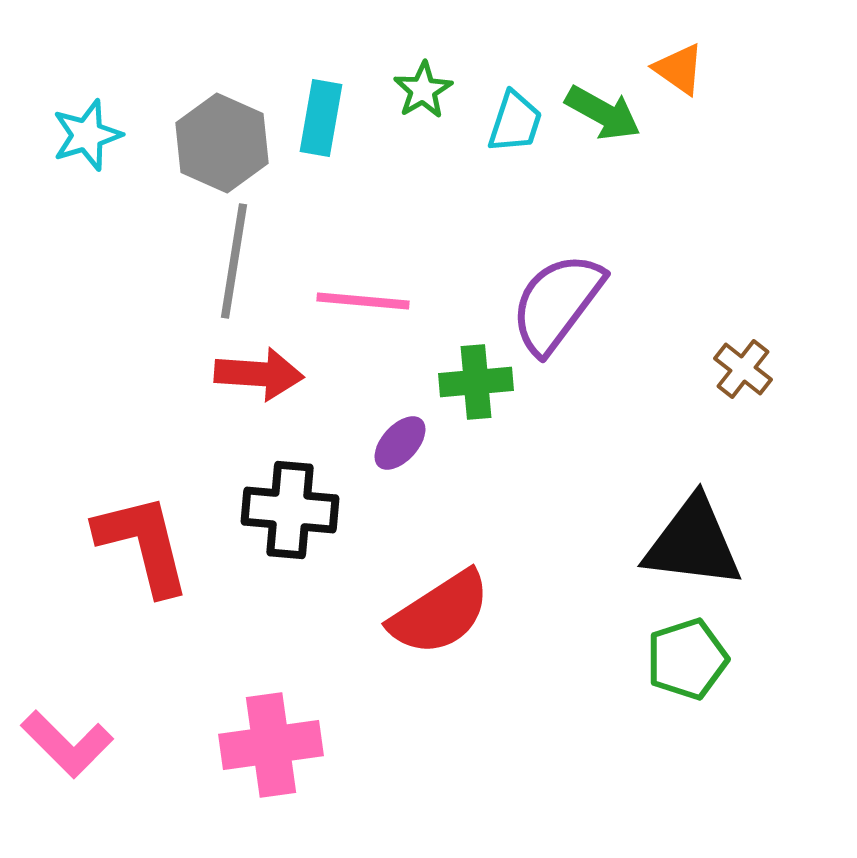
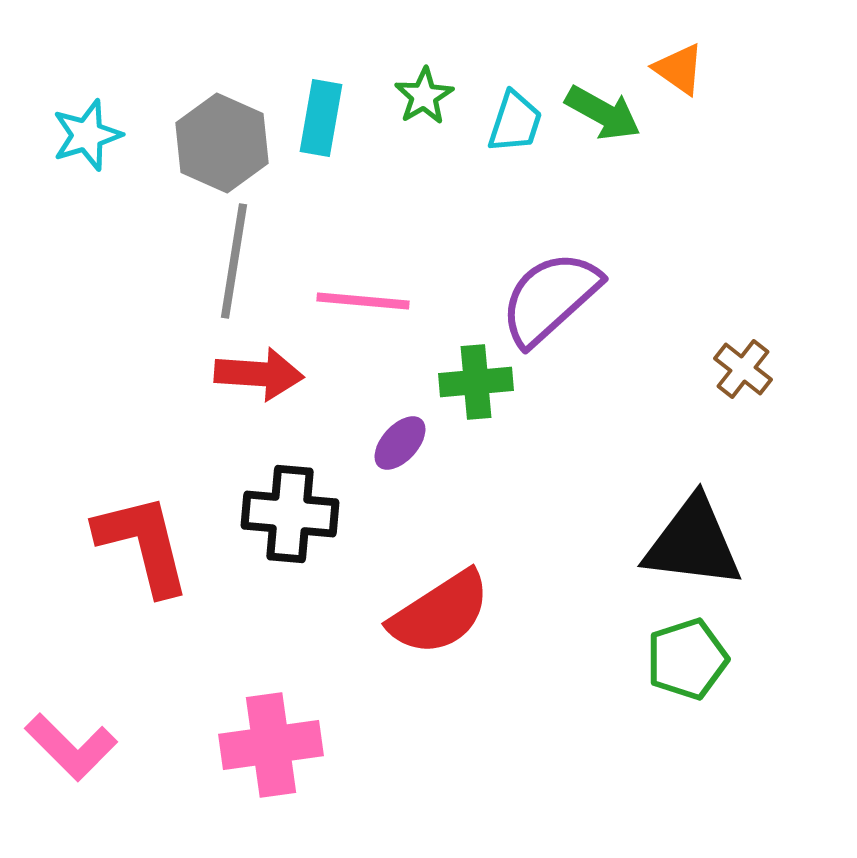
green star: moved 1 px right, 6 px down
purple semicircle: moved 7 px left, 5 px up; rotated 11 degrees clockwise
black cross: moved 4 px down
pink L-shape: moved 4 px right, 3 px down
